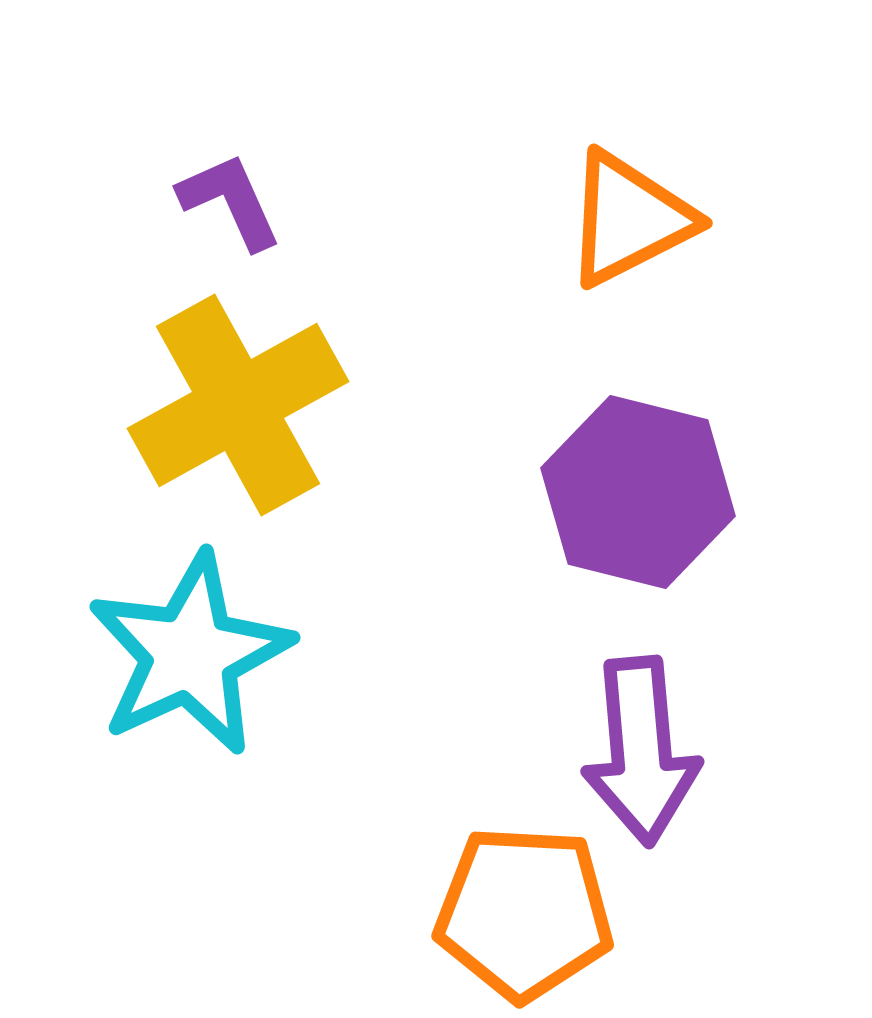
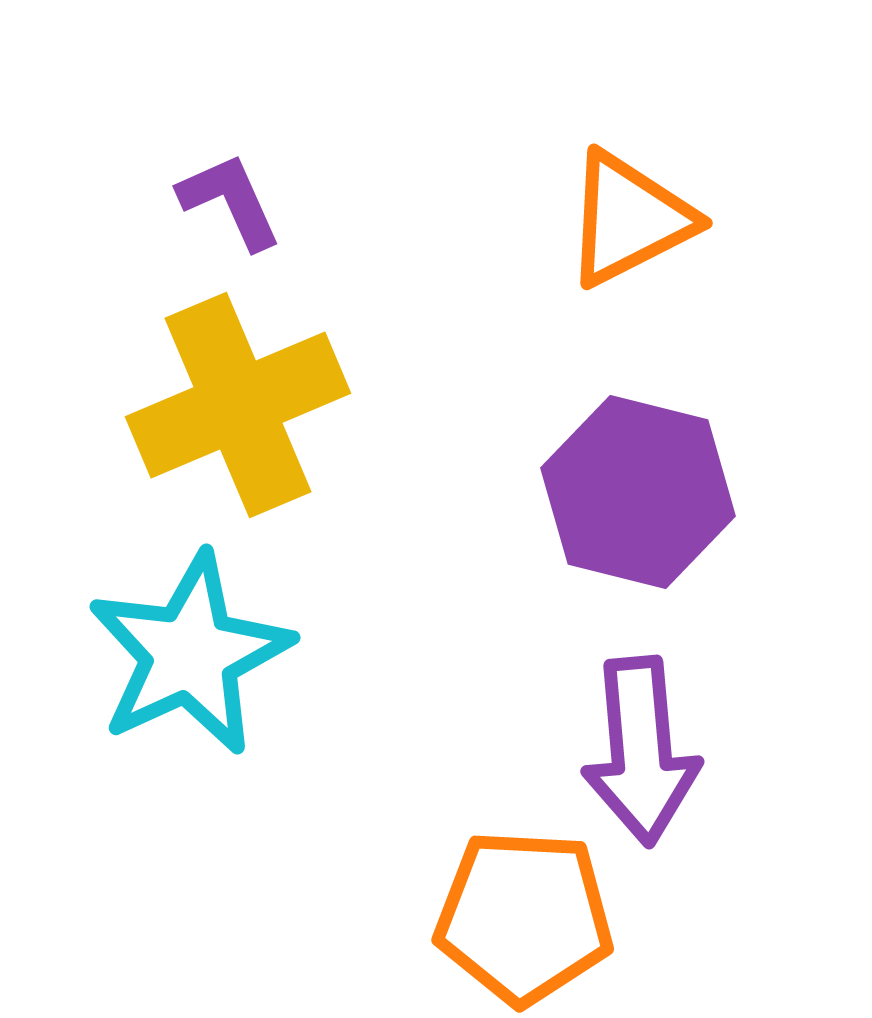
yellow cross: rotated 6 degrees clockwise
orange pentagon: moved 4 px down
